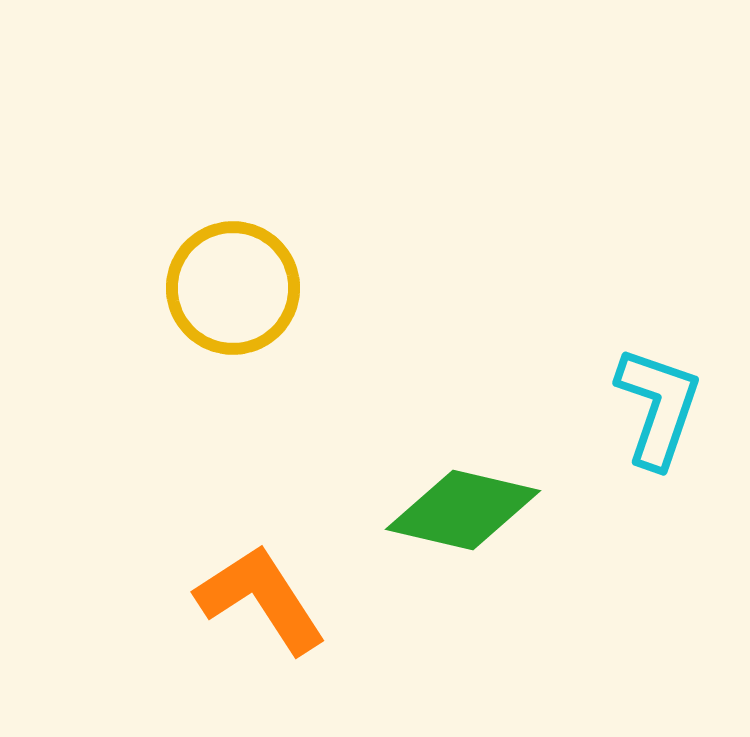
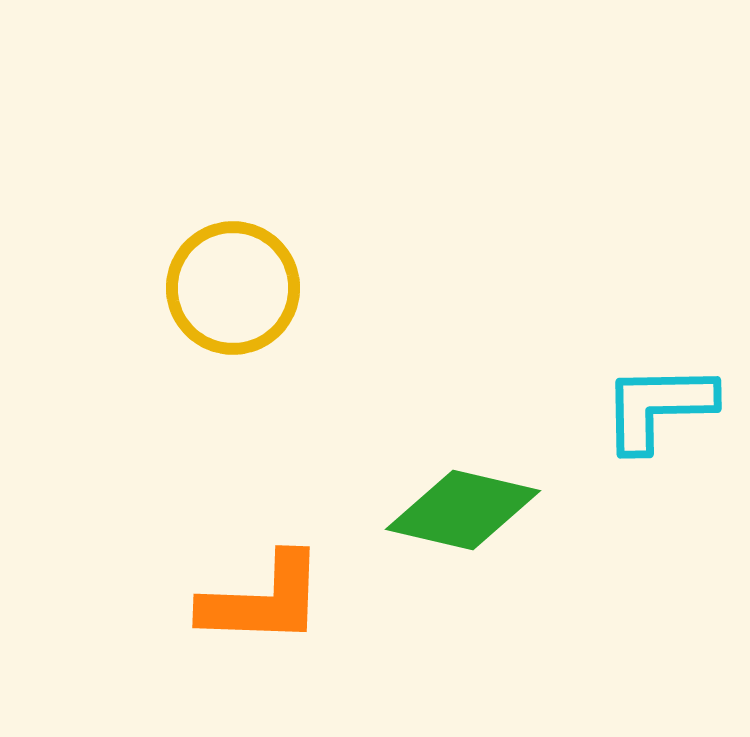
cyan L-shape: rotated 110 degrees counterclockwise
orange L-shape: moved 2 px right, 1 px down; rotated 125 degrees clockwise
